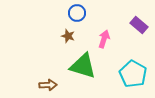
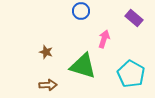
blue circle: moved 4 px right, 2 px up
purple rectangle: moved 5 px left, 7 px up
brown star: moved 22 px left, 16 px down
cyan pentagon: moved 2 px left
